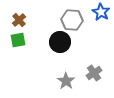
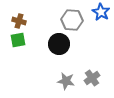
brown cross: moved 1 px down; rotated 32 degrees counterclockwise
black circle: moved 1 px left, 2 px down
gray cross: moved 2 px left, 5 px down
gray star: rotated 24 degrees counterclockwise
